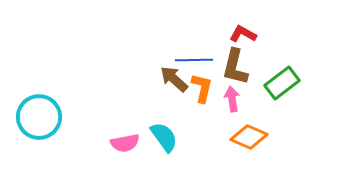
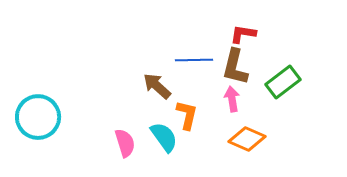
red L-shape: rotated 20 degrees counterclockwise
brown arrow: moved 17 px left, 7 px down
green rectangle: moved 1 px right, 1 px up
orange L-shape: moved 15 px left, 27 px down
cyan circle: moved 1 px left
orange diamond: moved 2 px left, 2 px down
pink semicircle: rotated 96 degrees counterclockwise
